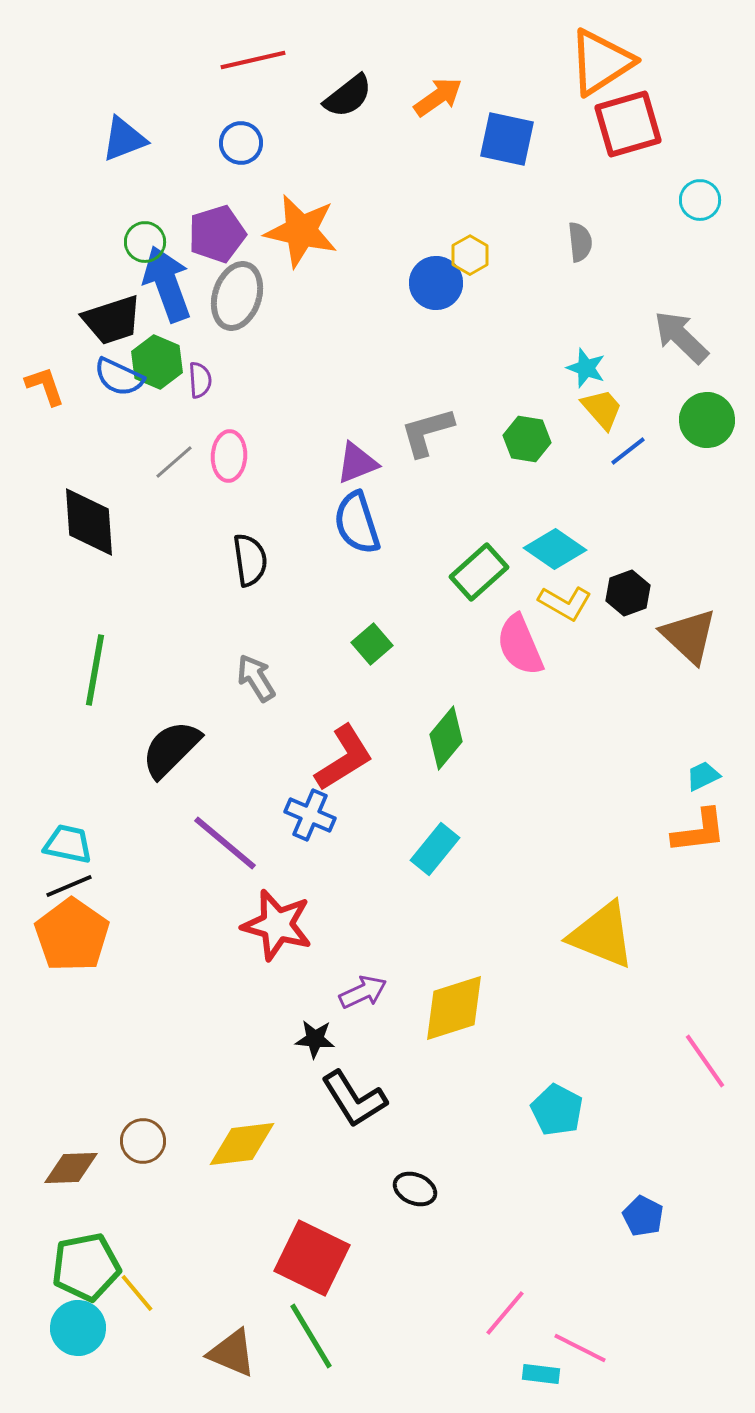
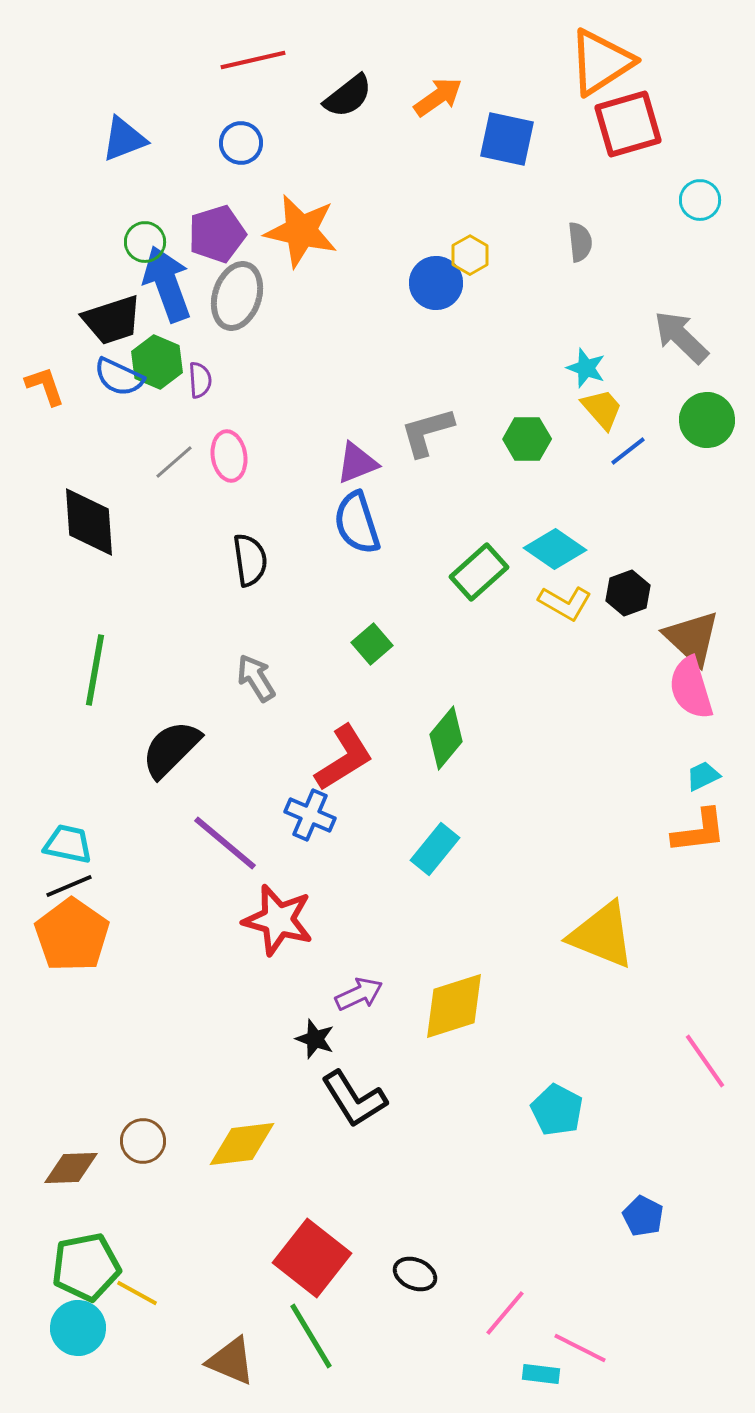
green hexagon at (527, 439): rotated 9 degrees counterclockwise
pink ellipse at (229, 456): rotated 12 degrees counterclockwise
brown triangle at (689, 636): moved 3 px right, 2 px down
pink semicircle at (520, 645): moved 171 px right, 43 px down; rotated 6 degrees clockwise
red star at (277, 925): moved 1 px right, 5 px up
purple arrow at (363, 992): moved 4 px left, 2 px down
yellow diamond at (454, 1008): moved 2 px up
black star at (315, 1039): rotated 15 degrees clockwise
black ellipse at (415, 1189): moved 85 px down
red square at (312, 1258): rotated 12 degrees clockwise
yellow line at (137, 1293): rotated 21 degrees counterclockwise
brown triangle at (232, 1353): moved 1 px left, 8 px down
